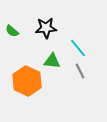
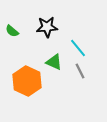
black star: moved 1 px right, 1 px up
green triangle: moved 2 px right, 1 px down; rotated 18 degrees clockwise
